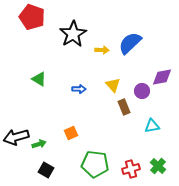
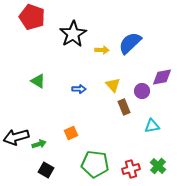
green triangle: moved 1 px left, 2 px down
